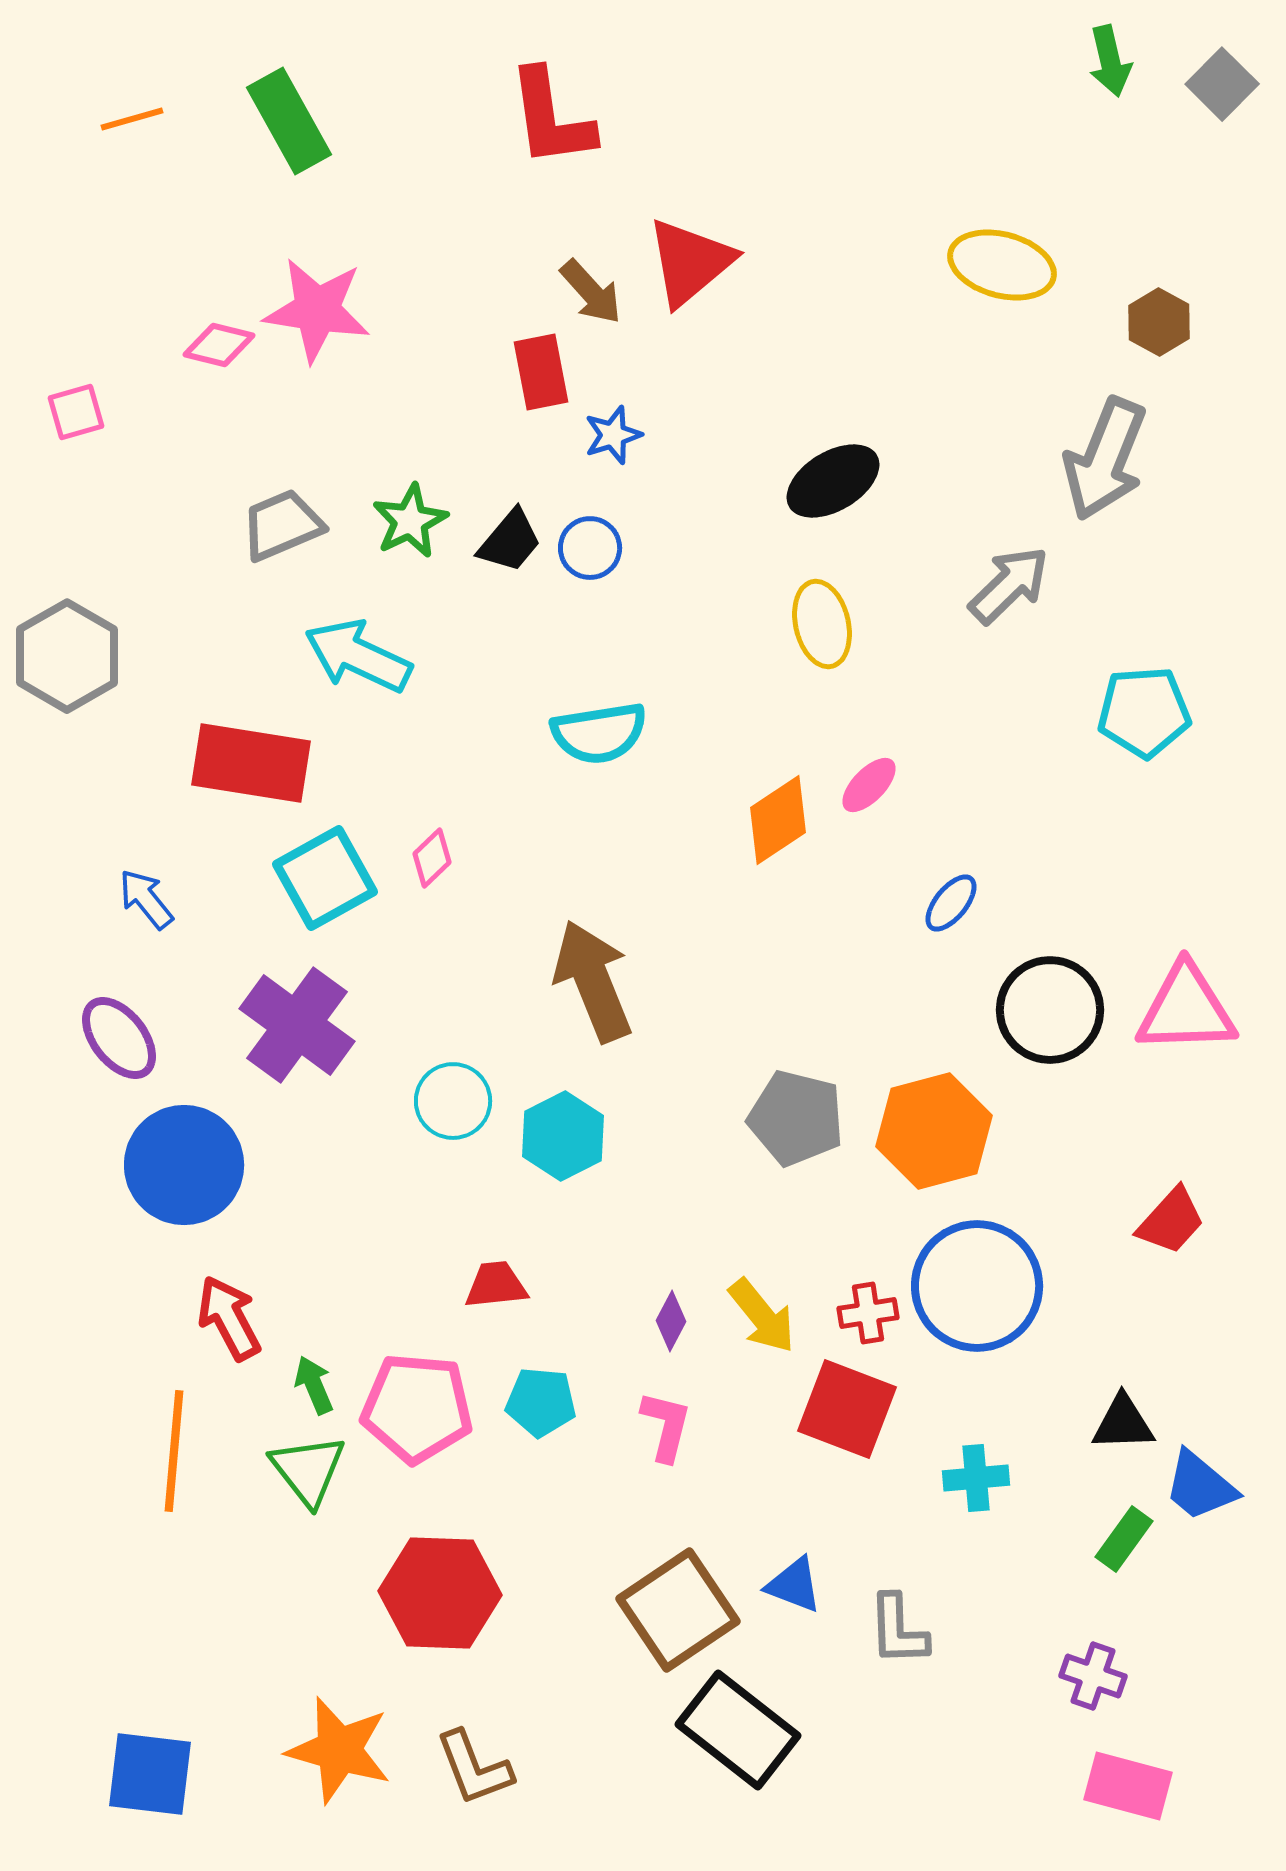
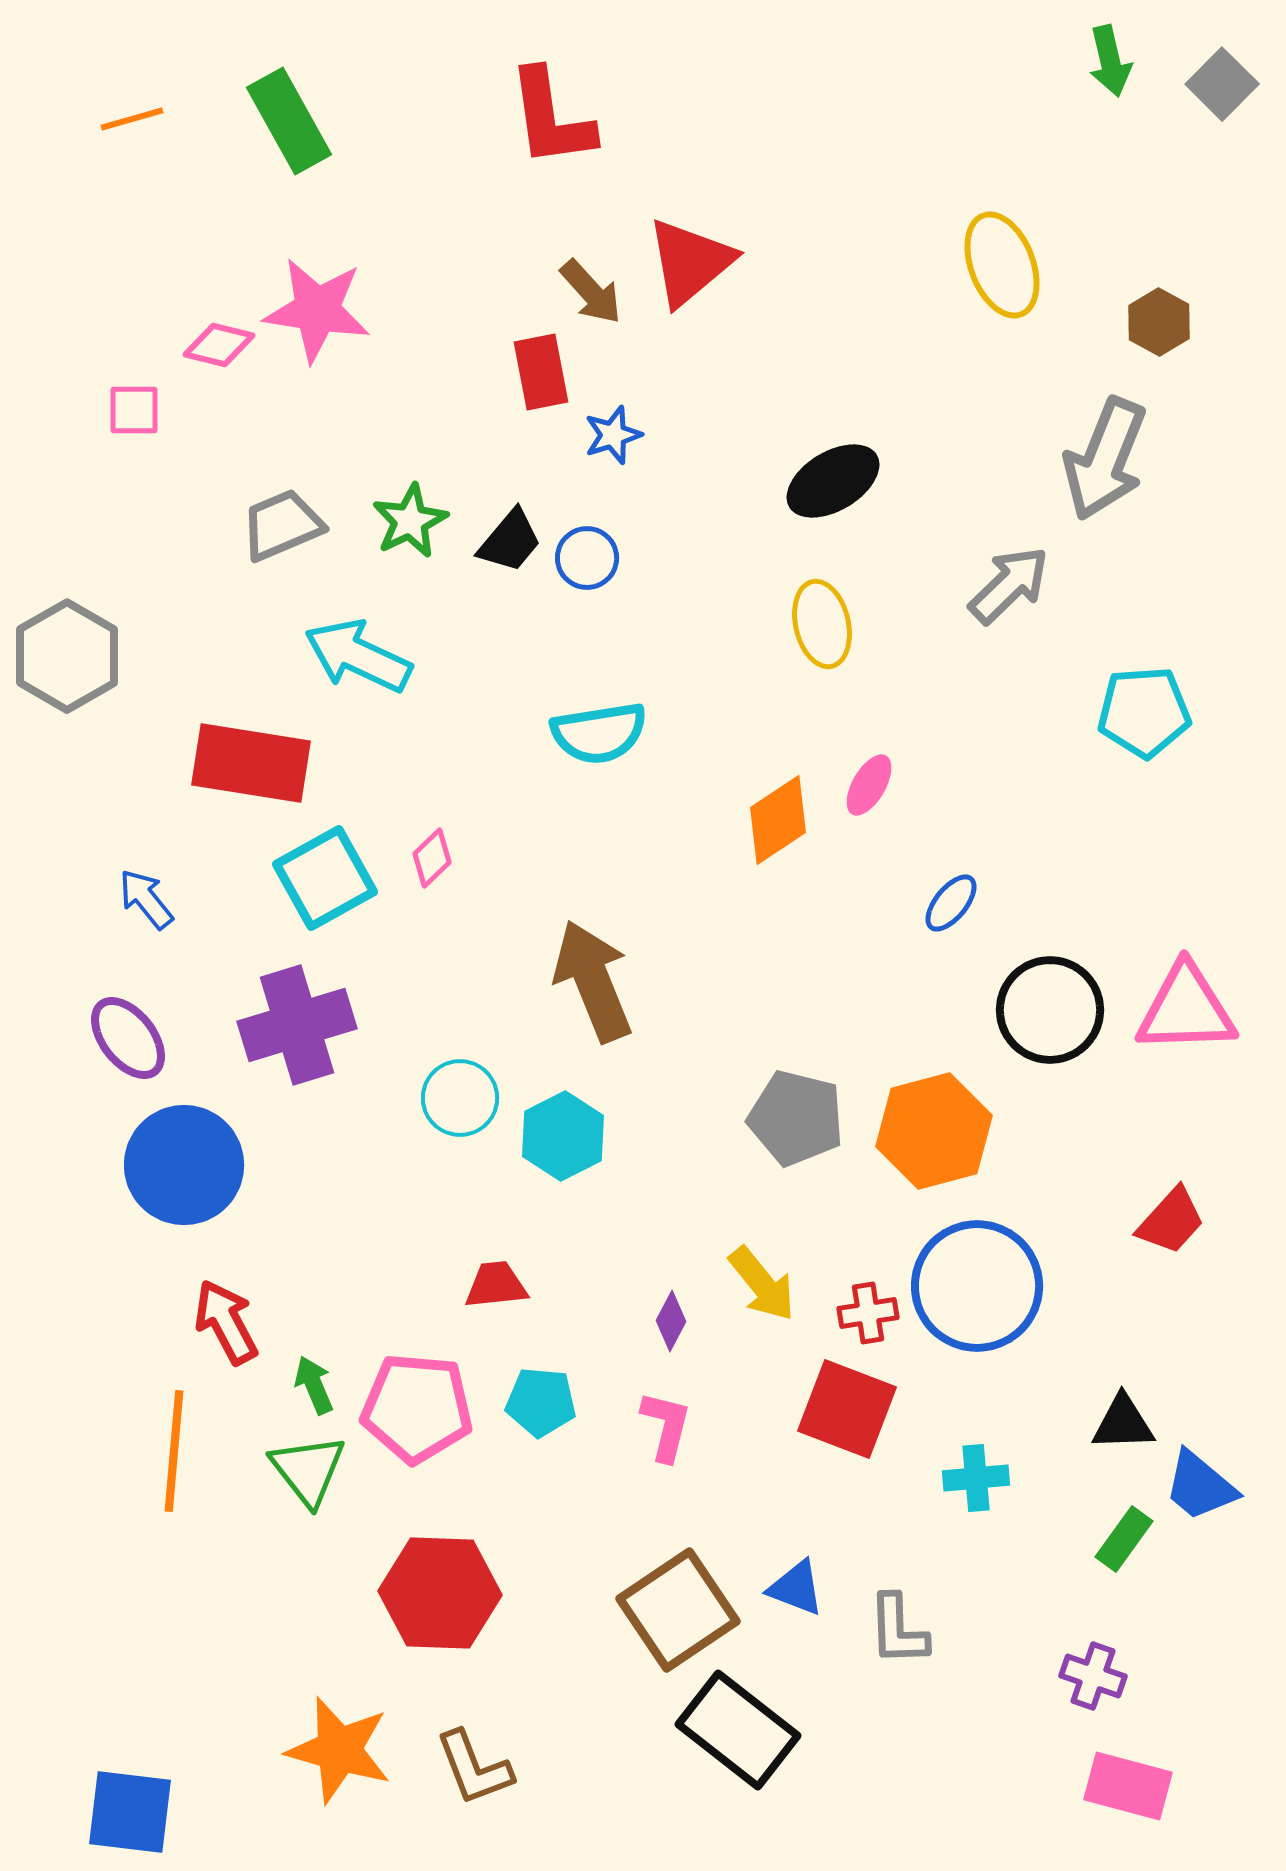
yellow ellipse at (1002, 265): rotated 54 degrees clockwise
pink square at (76, 412): moved 58 px right, 2 px up; rotated 16 degrees clockwise
blue circle at (590, 548): moved 3 px left, 10 px down
pink ellipse at (869, 785): rotated 14 degrees counterclockwise
purple cross at (297, 1025): rotated 37 degrees clockwise
purple ellipse at (119, 1038): moved 9 px right
cyan circle at (453, 1101): moved 7 px right, 3 px up
yellow arrow at (762, 1316): moved 32 px up
red arrow at (229, 1318): moved 3 px left, 4 px down
blue triangle at (794, 1585): moved 2 px right, 3 px down
blue square at (150, 1774): moved 20 px left, 38 px down
